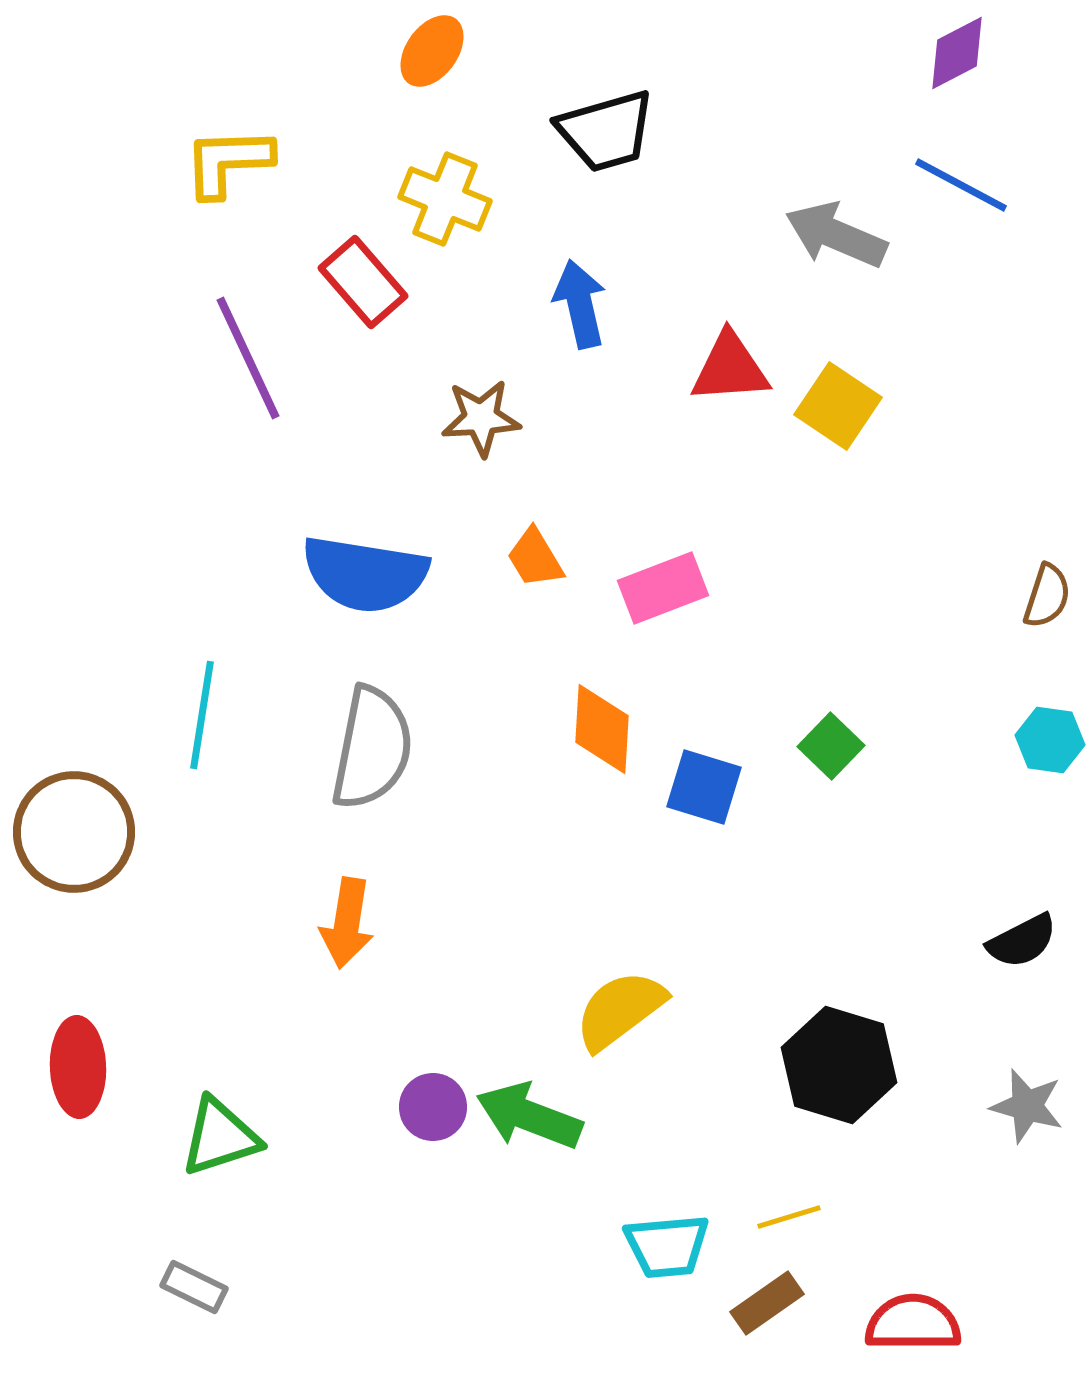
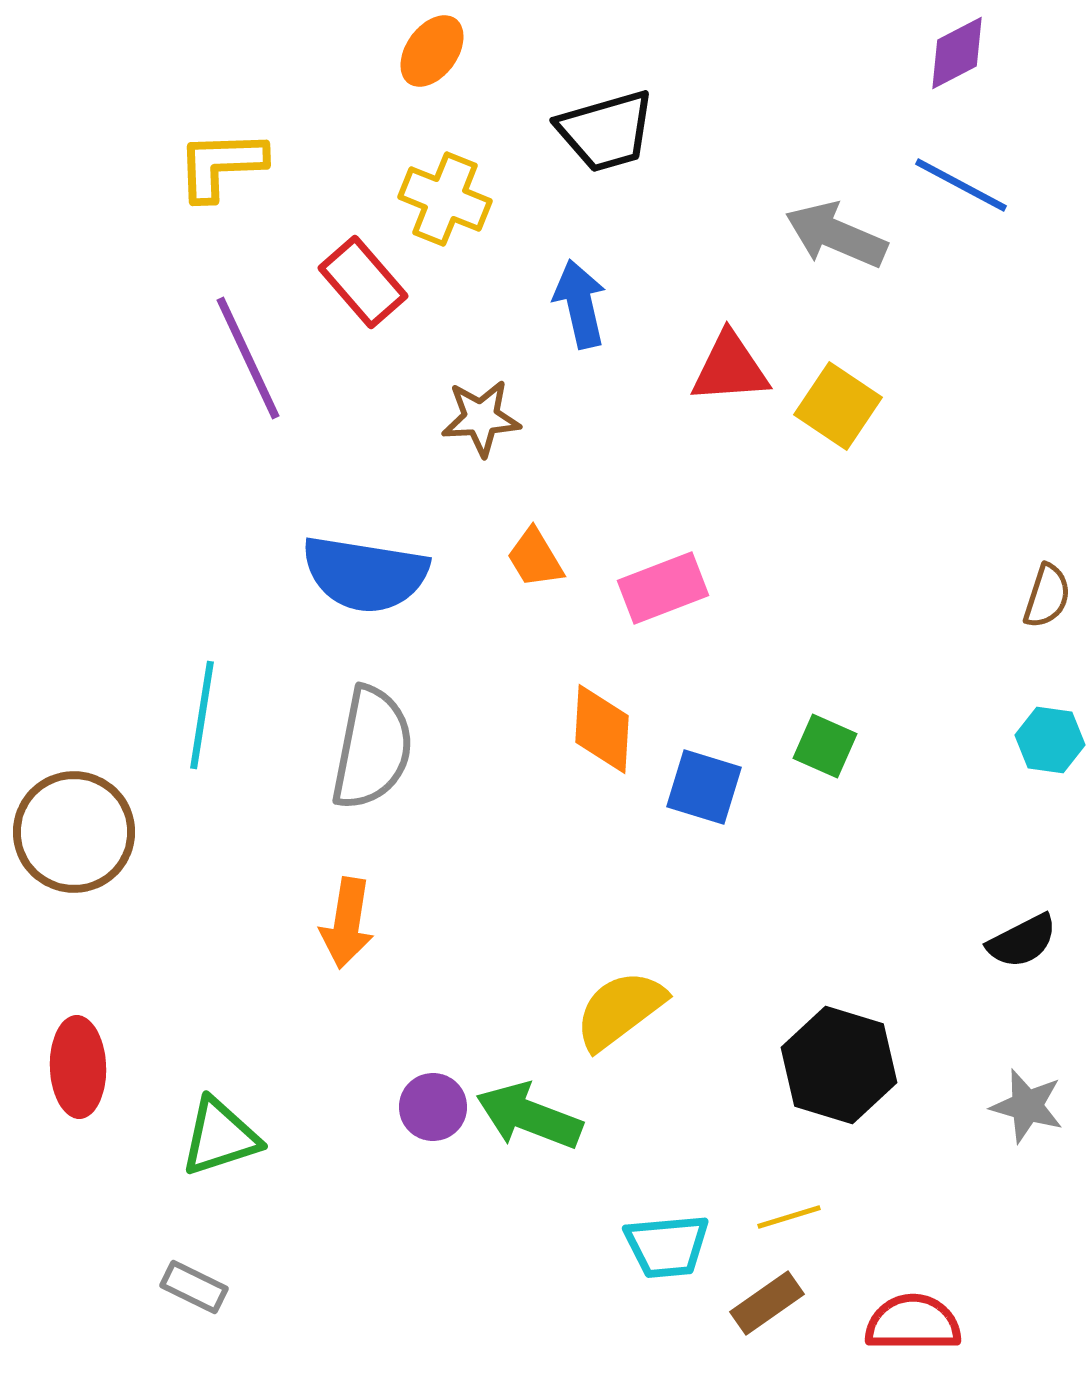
yellow L-shape: moved 7 px left, 3 px down
green square: moved 6 px left; rotated 20 degrees counterclockwise
